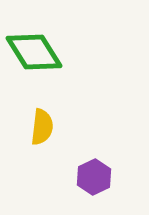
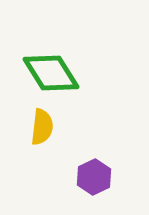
green diamond: moved 17 px right, 21 px down
